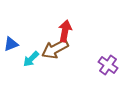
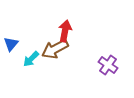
blue triangle: rotated 28 degrees counterclockwise
